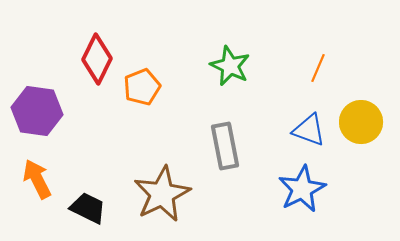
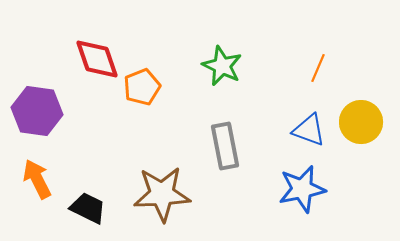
red diamond: rotated 45 degrees counterclockwise
green star: moved 8 px left
blue star: rotated 15 degrees clockwise
brown star: rotated 24 degrees clockwise
